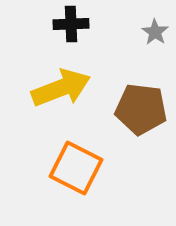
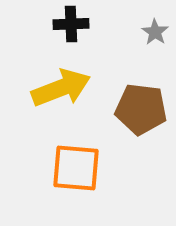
orange square: rotated 22 degrees counterclockwise
